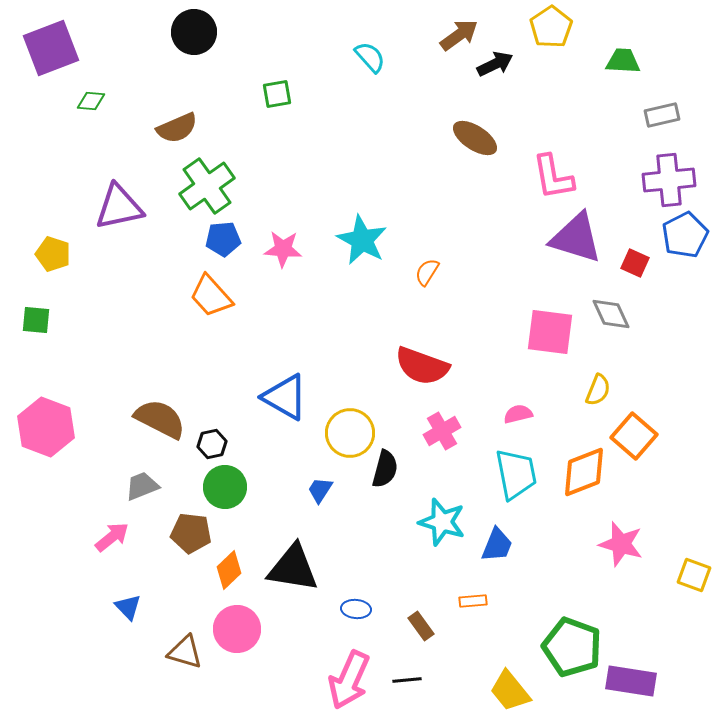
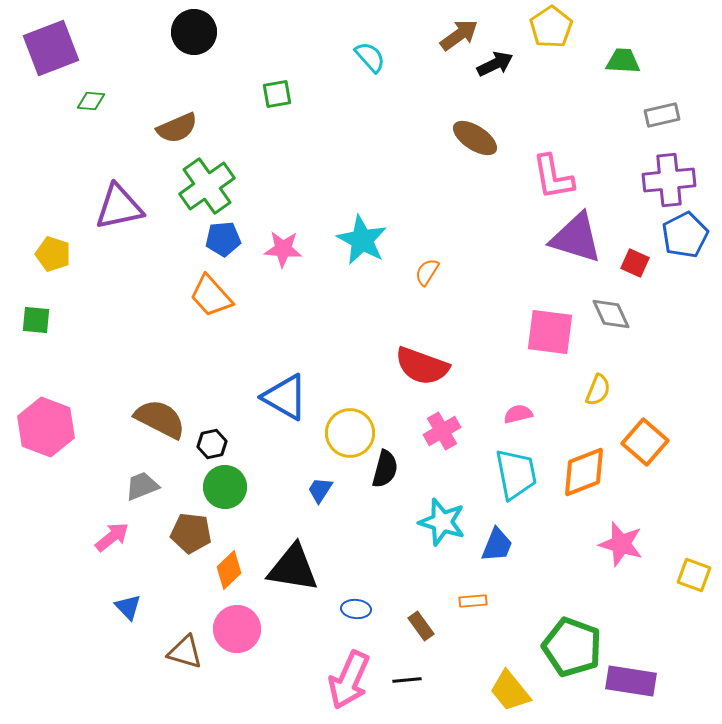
orange square at (634, 436): moved 11 px right, 6 px down
